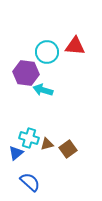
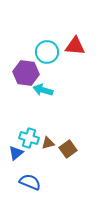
brown triangle: moved 1 px right, 1 px up
blue semicircle: rotated 20 degrees counterclockwise
